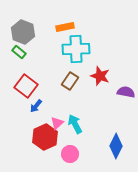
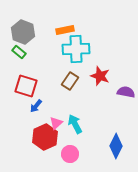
orange rectangle: moved 3 px down
red square: rotated 20 degrees counterclockwise
pink triangle: moved 1 px left
